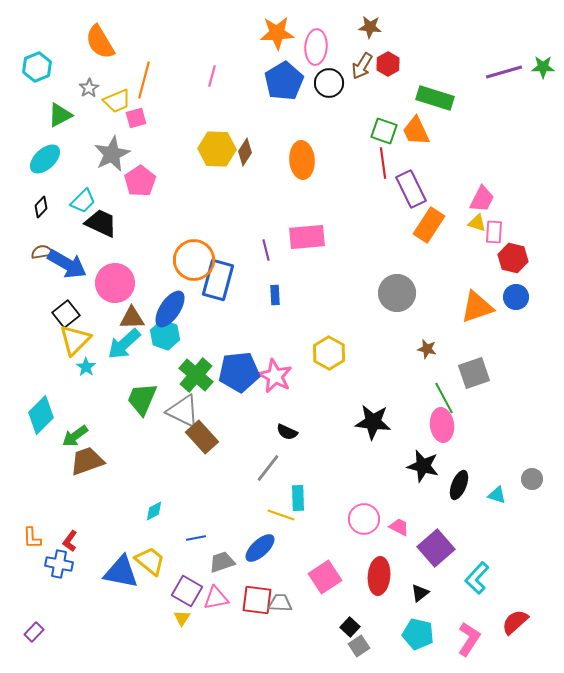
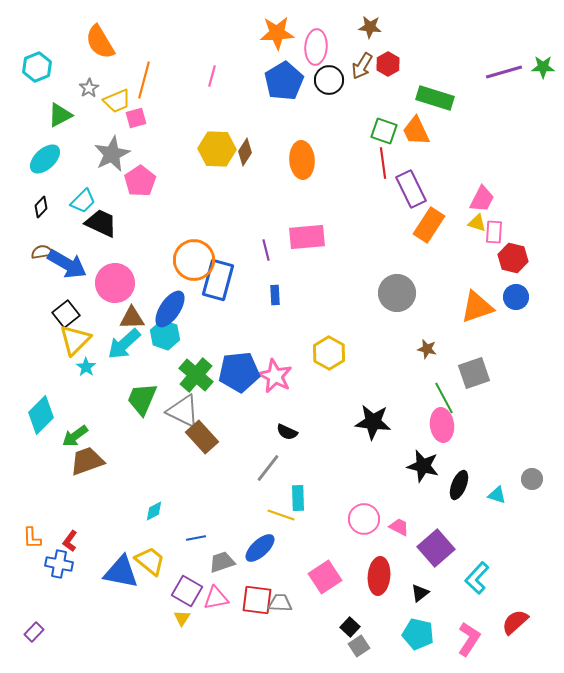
black circle at (329, 83): moved 3 px up
